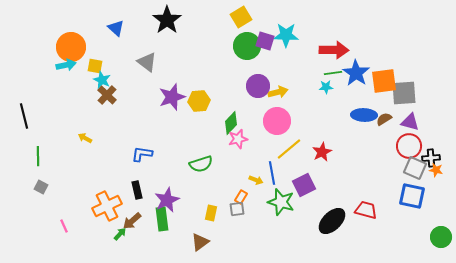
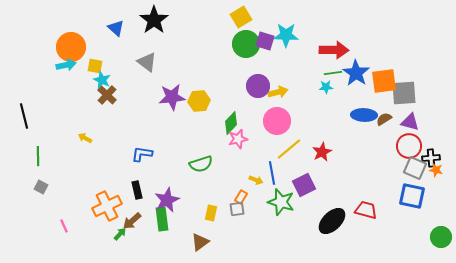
black star at (167, 20): moved 13 px left
green circle at (247, 46): moved 1 px left, 2 px up
purple star at (172, 97): rotated 12 degrees clockwise
